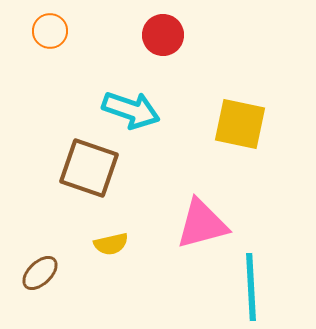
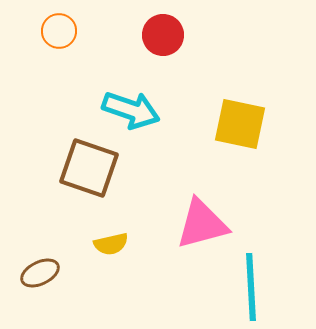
orange circle: moved 9 px right
brown ellipse: rotated 18 degrees clockwise
